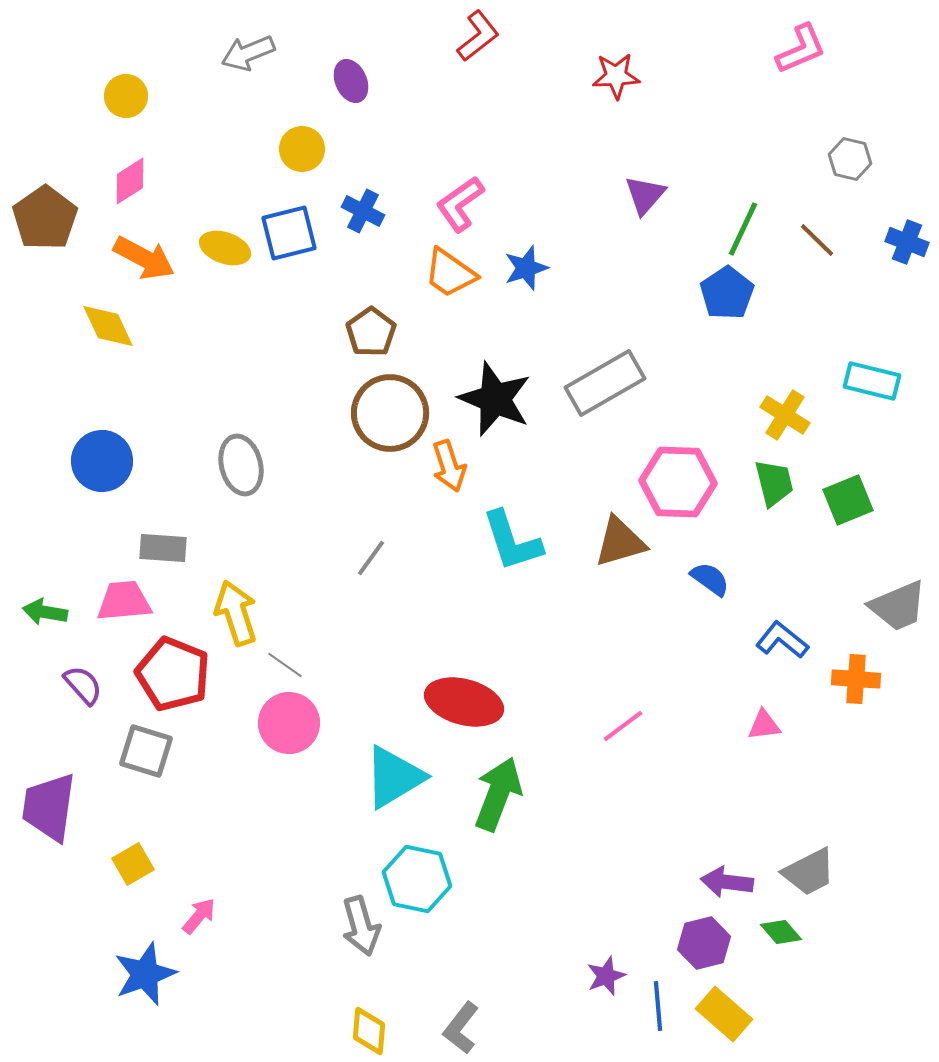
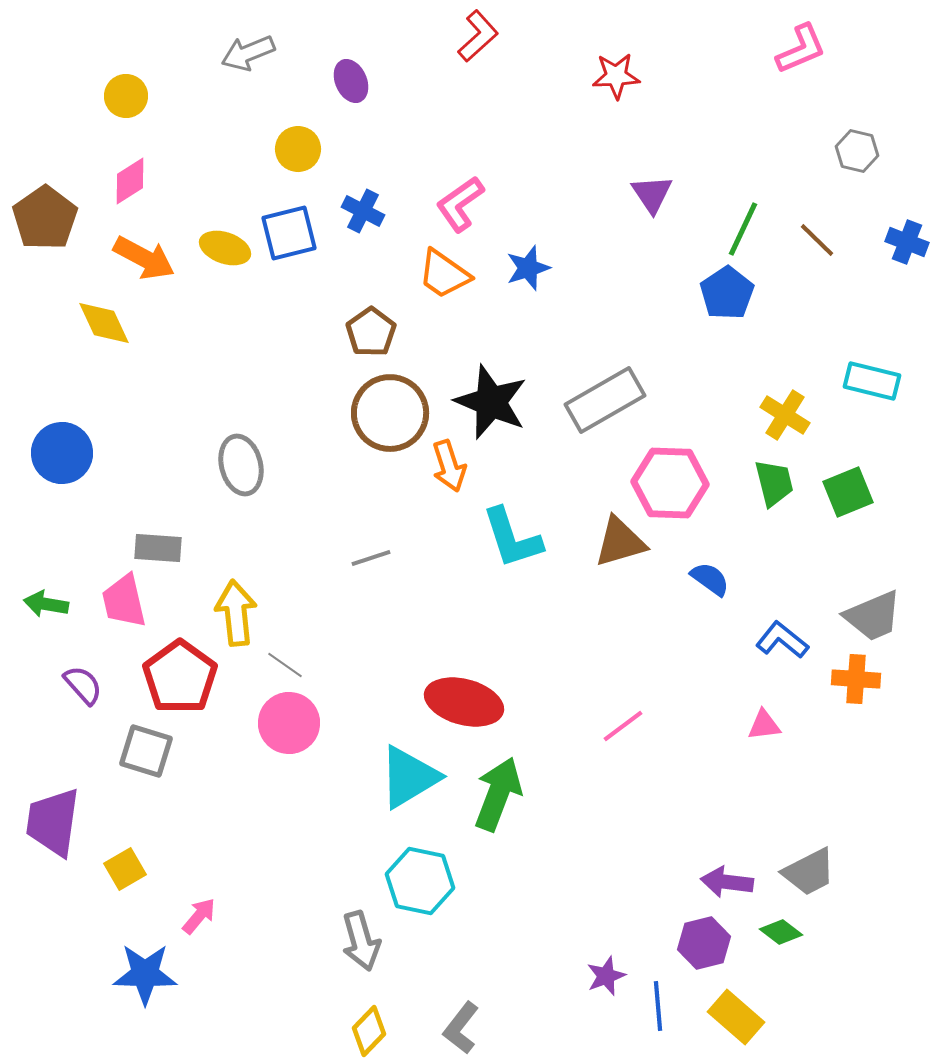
red L-shape at (478, 36): rotated 4 degrees counterclockwise
yellow circle at (302, 149): moved 4 px left
gray hexagon at (850, 159): moved 7 px right, 8 px up
purple triangle at (645, 195): moved 7 px right, 1 px up; rotated 15 degrees counterclockwise
blue star at (526, 268): moved 2 px right
orange trapezoid at (450, 273): moved 6 px left, 1 px down
yellow diamond at (108, 326): moved 4 px left, 3 px up
gray rectangle at (605, 383): moved 17 px down
black star at (495, 399): moved 4 px left, 3 px down
blue circle at (102, 461): moved 40 px left, 8 px up
pink hexagon at (678, 482): moved 8 px left, 1 px down
green square at (848, 500): moved 8 px up
cyan L-shape at (512, 541): moved 3 px up
gray rectangle at (163, 548): moved 5 px left
gray line at (371, 558): rotated 36 degrees clockwise
pink trapezoid at (124, 601): rotated 98 degrees counterclockwise
gray trapezoid at (898, 606): moved 25 px left, 10 px down
green arrow at (45, 612): moved 1 px right, 8 px up
yellow arrow at (236, 613): rotated 12 degrees clockwise
red pentagon at (173, 674): moved 7 px right, 3 px down; rotated 14 degrees clockwise
cyan triangle at (394, 777): moved 15 px right
purple trapezoid at (49, 807): moved 4 px right, 15 px down
yellow square at (133, 864): moved 8 px left, 5 px down
cyan hexagon at (417, 879): moved 3 px right, 2 px down
gray arrow at (361, 926): moved 15 px down
green diamond at (781, 932): rotated 12 degrees counterclockwise
blue star at (145, 974): rotated 22 degrees clockwise
yellow rectangle at (724, 1014): moved 12 px right, 3 px down
yellow diamond at (369, 1031): rotated 39 degrees clockwise
